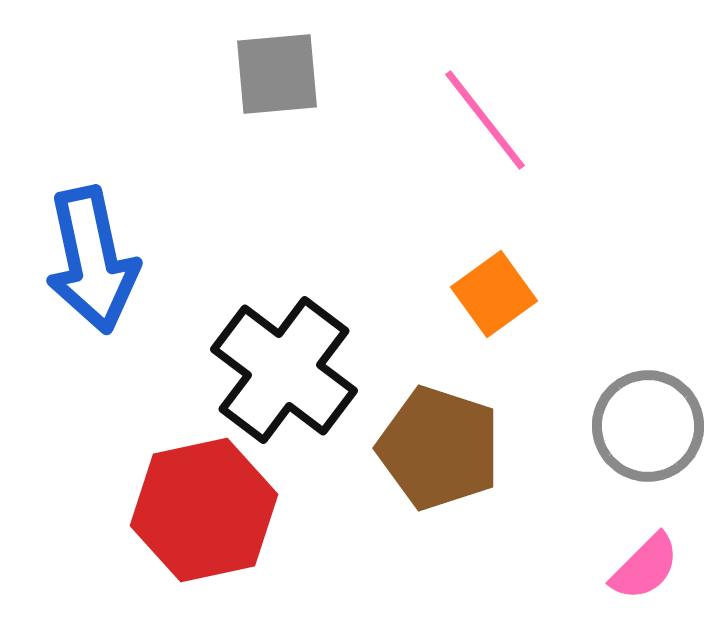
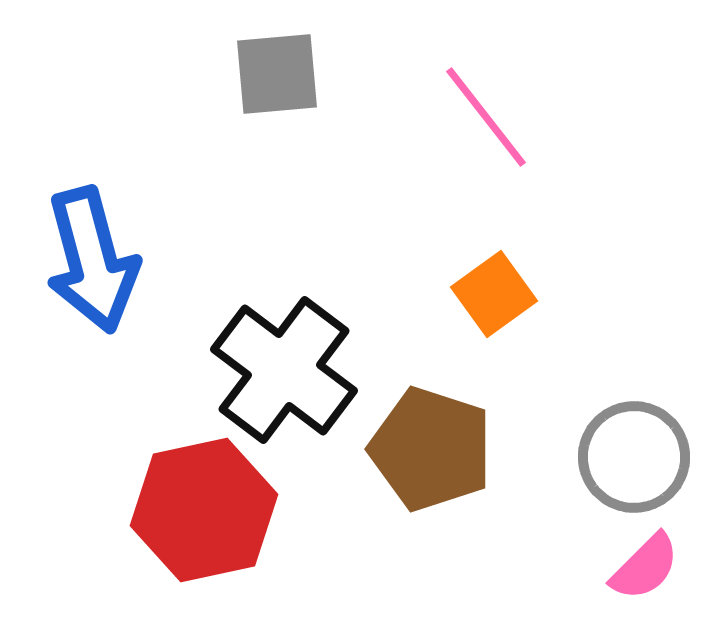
pink line: moved 1 px right, 3 px up
blue arrow: rotated 3 degrees counterclockwise
gray circle: moved 14 px left, 31 px down
brown pentagon: moved 8 px left, 1 px down
